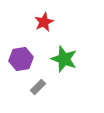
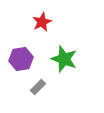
red star: moved 2 px left
